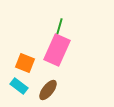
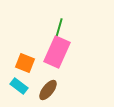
pink rectangle: moved 2 px down
